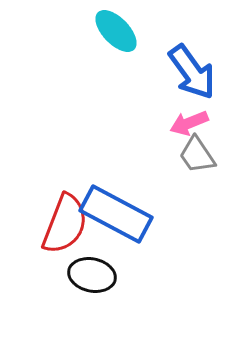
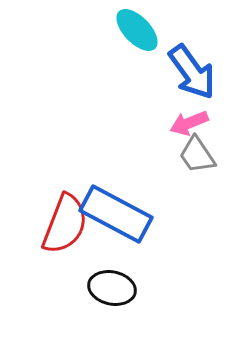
cyan ellipse: moved 21 px right, 1 px up
black ellipse: moved 20 px right, 13 px down
